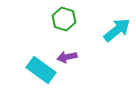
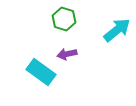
purple arrow: moved 3 px up
cyan rectangle: moved 2 px down
